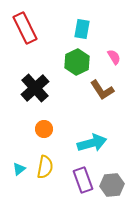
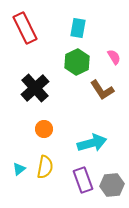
cyan rectangle: moved 4 px left, 1 px up
